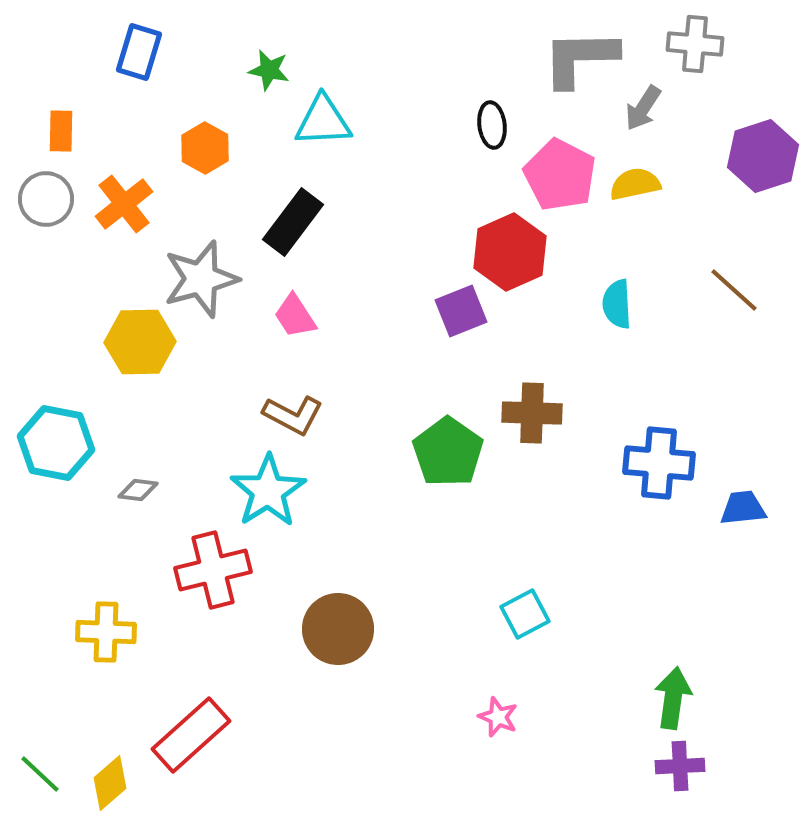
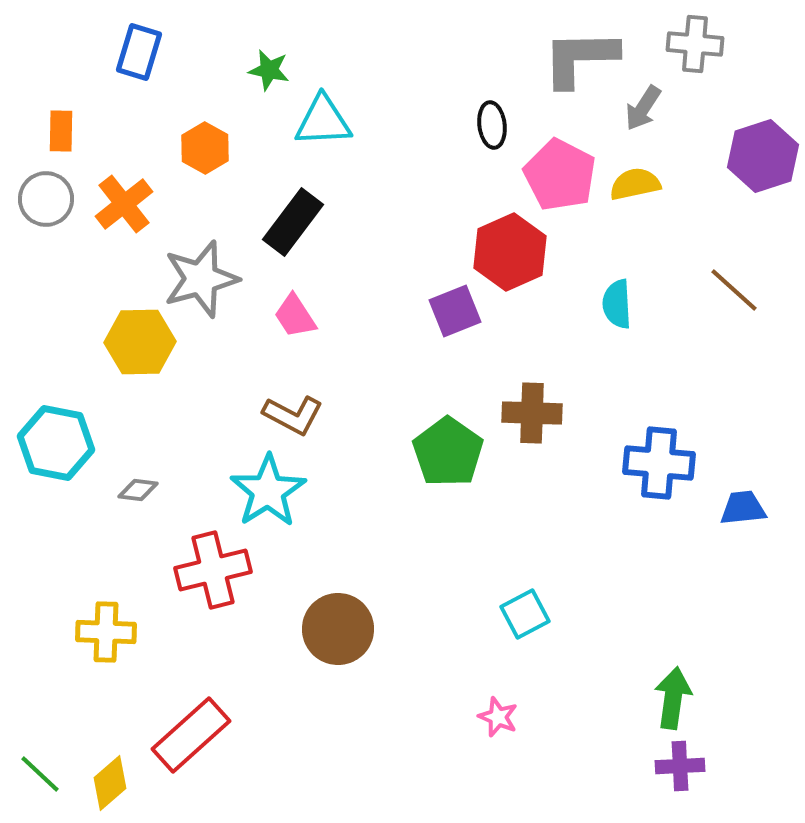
purple square: moved 6 px left
